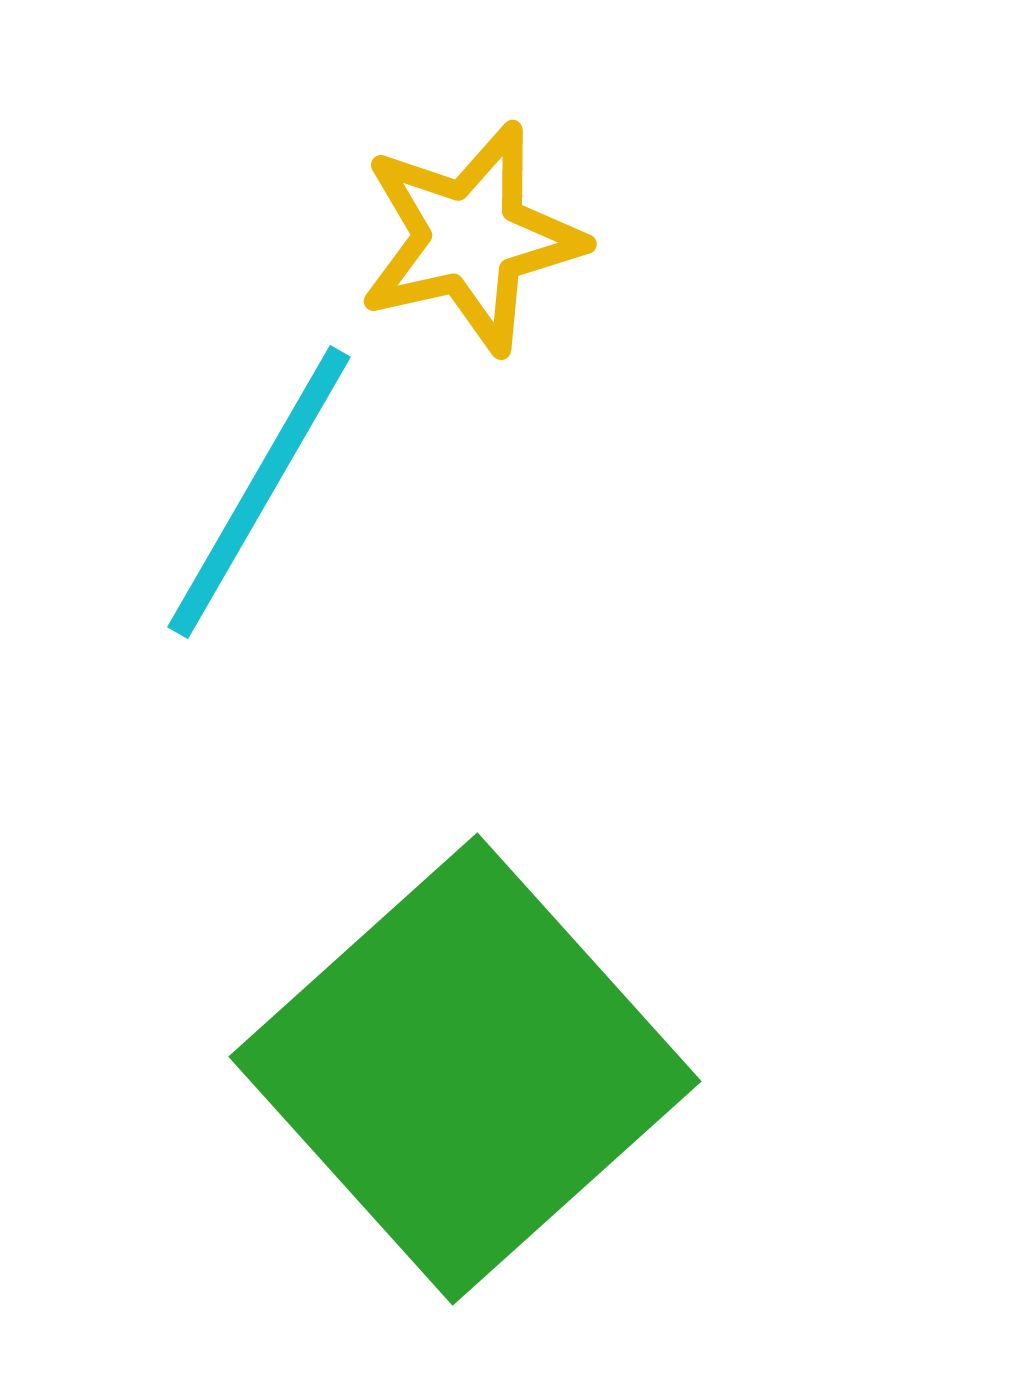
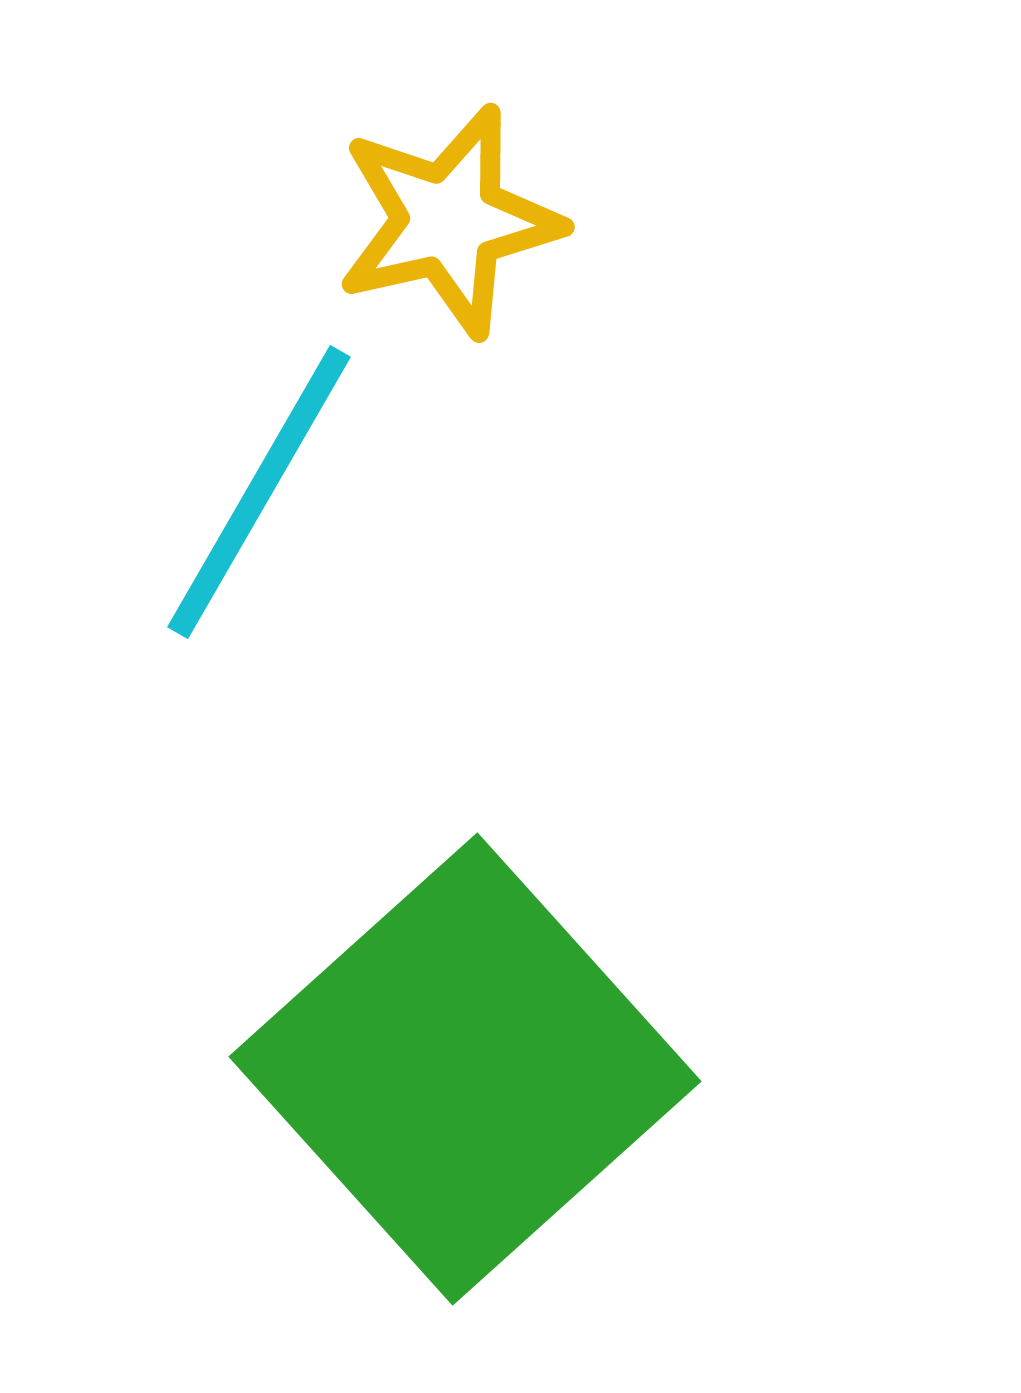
yellow star: moved 22 px left, 17 px up
